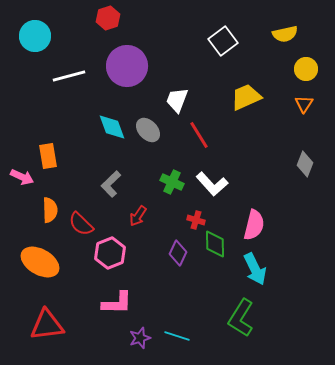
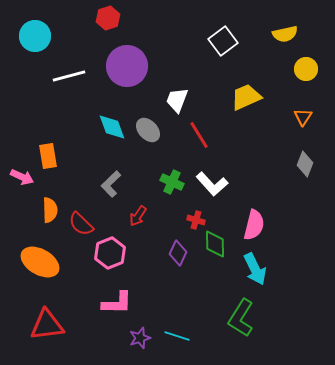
orange triangle: moved 1 px left, 13 px down
